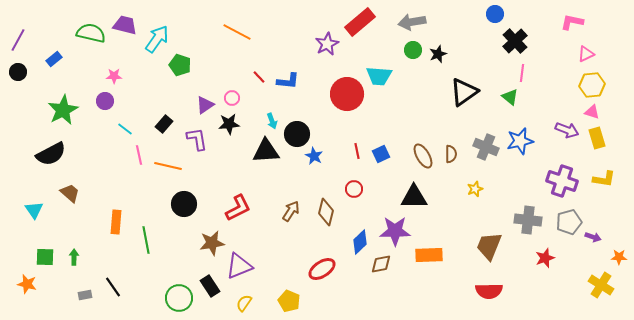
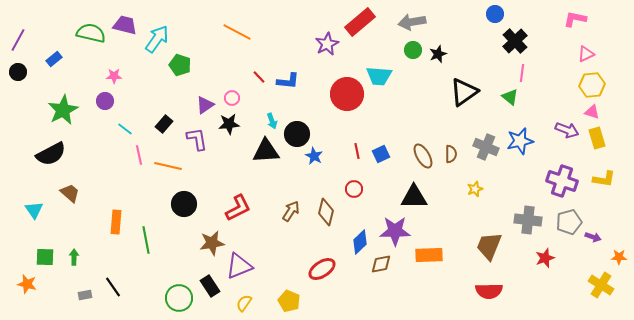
pink L-shape at (572, 22): moved 3 px right, 3 px up
